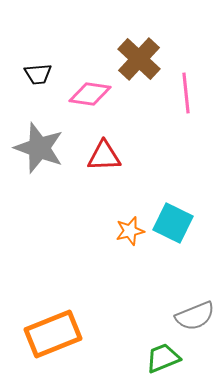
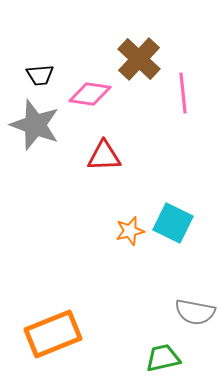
black trapezoid: moved 2 px right, 1 px down
pink line: moved 3 px left
gray star: moved 4 px left, 23 px up
gray semicircle: moved 4 px up; rotated 33 degrees clockwise
green trapezoid: rotated 9 degrees clockwise
